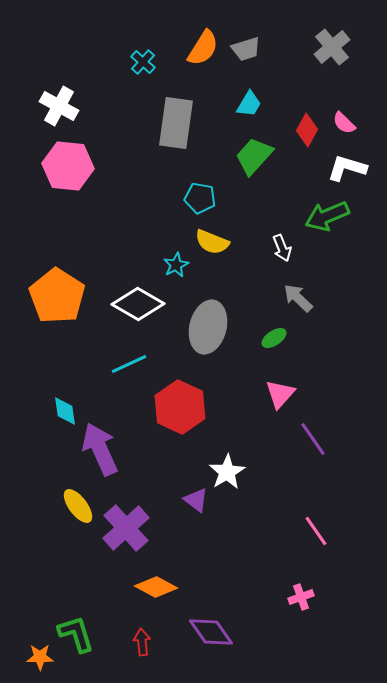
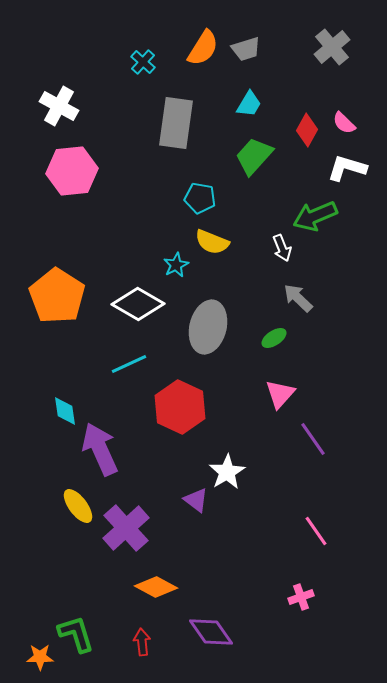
pink hexagon: moved 4 px right, 5 px down; rotated 12 degrees counterclockwise
green arrow: moved 12 px left
